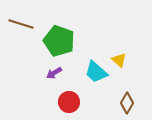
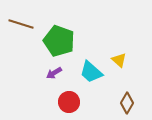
cyan trapezoid: moved 5 px left
